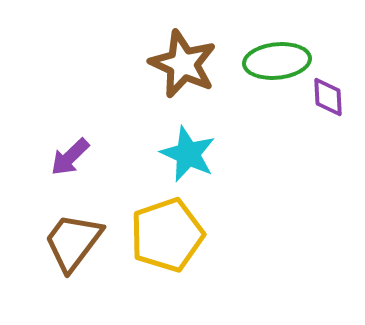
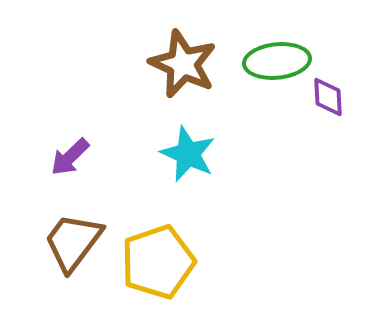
yellow pentagon: moved 9 px left, 27 px down
